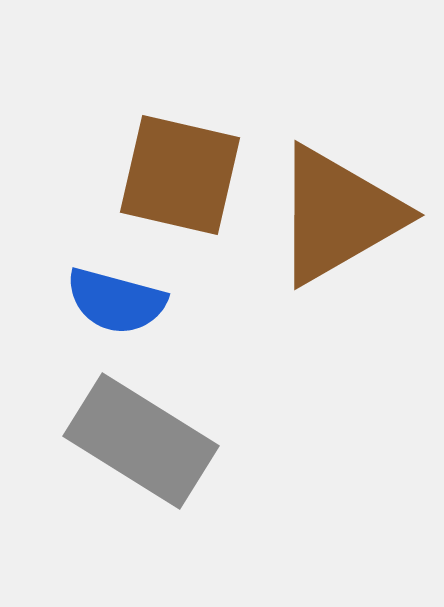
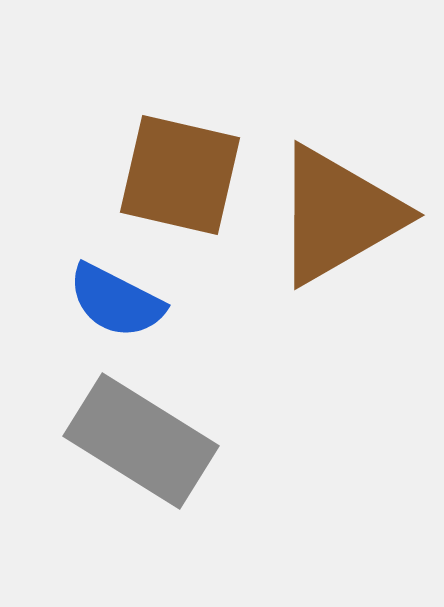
blue semicircle: rotated 12 degrees clockwise
